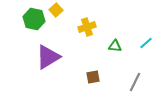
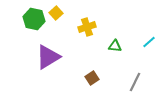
yellow square: moved 3 px down
cyan line: moved 3 px right, 1 px up
brown square: moved 1 px left, 1 px down; rotated 24 degrees counterclockwise
